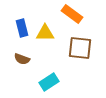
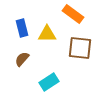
orange rectangle: moved 1 px right
yellow triangle: moved 2 px right, 1 px down
brown semicircle: rotated 112 degrees clockwise
